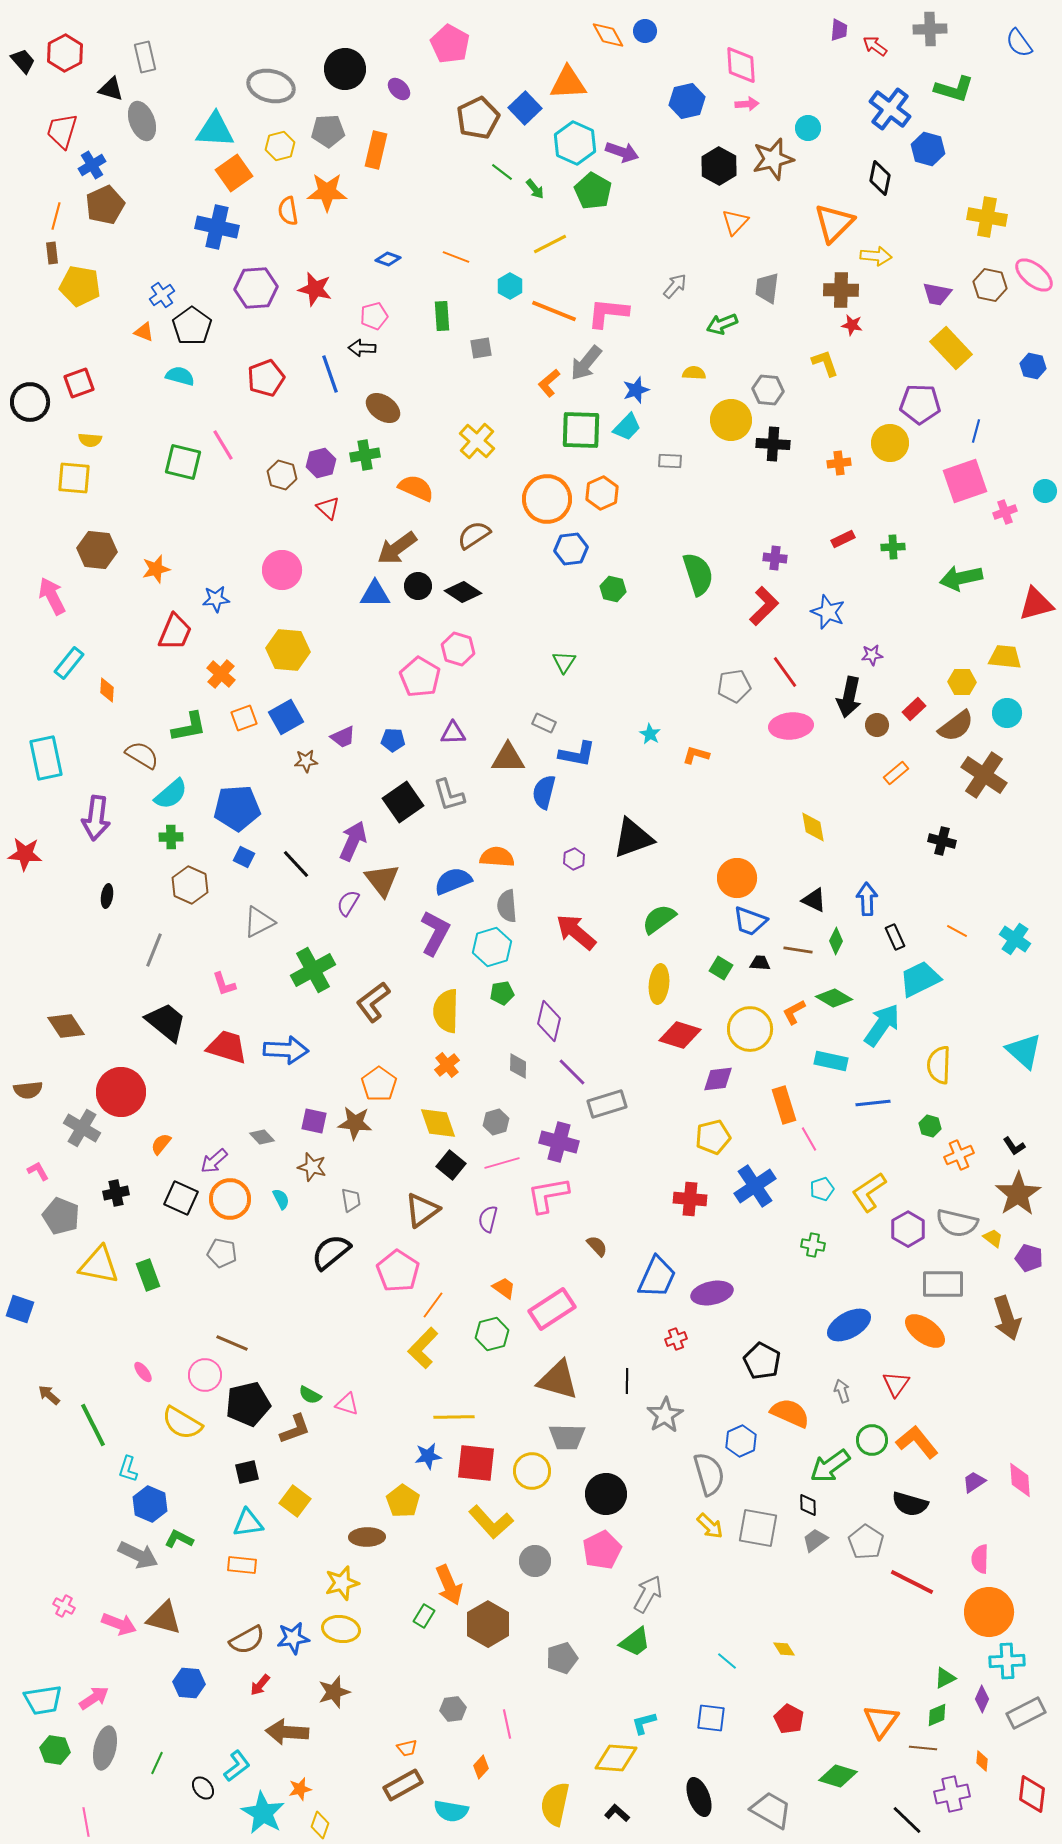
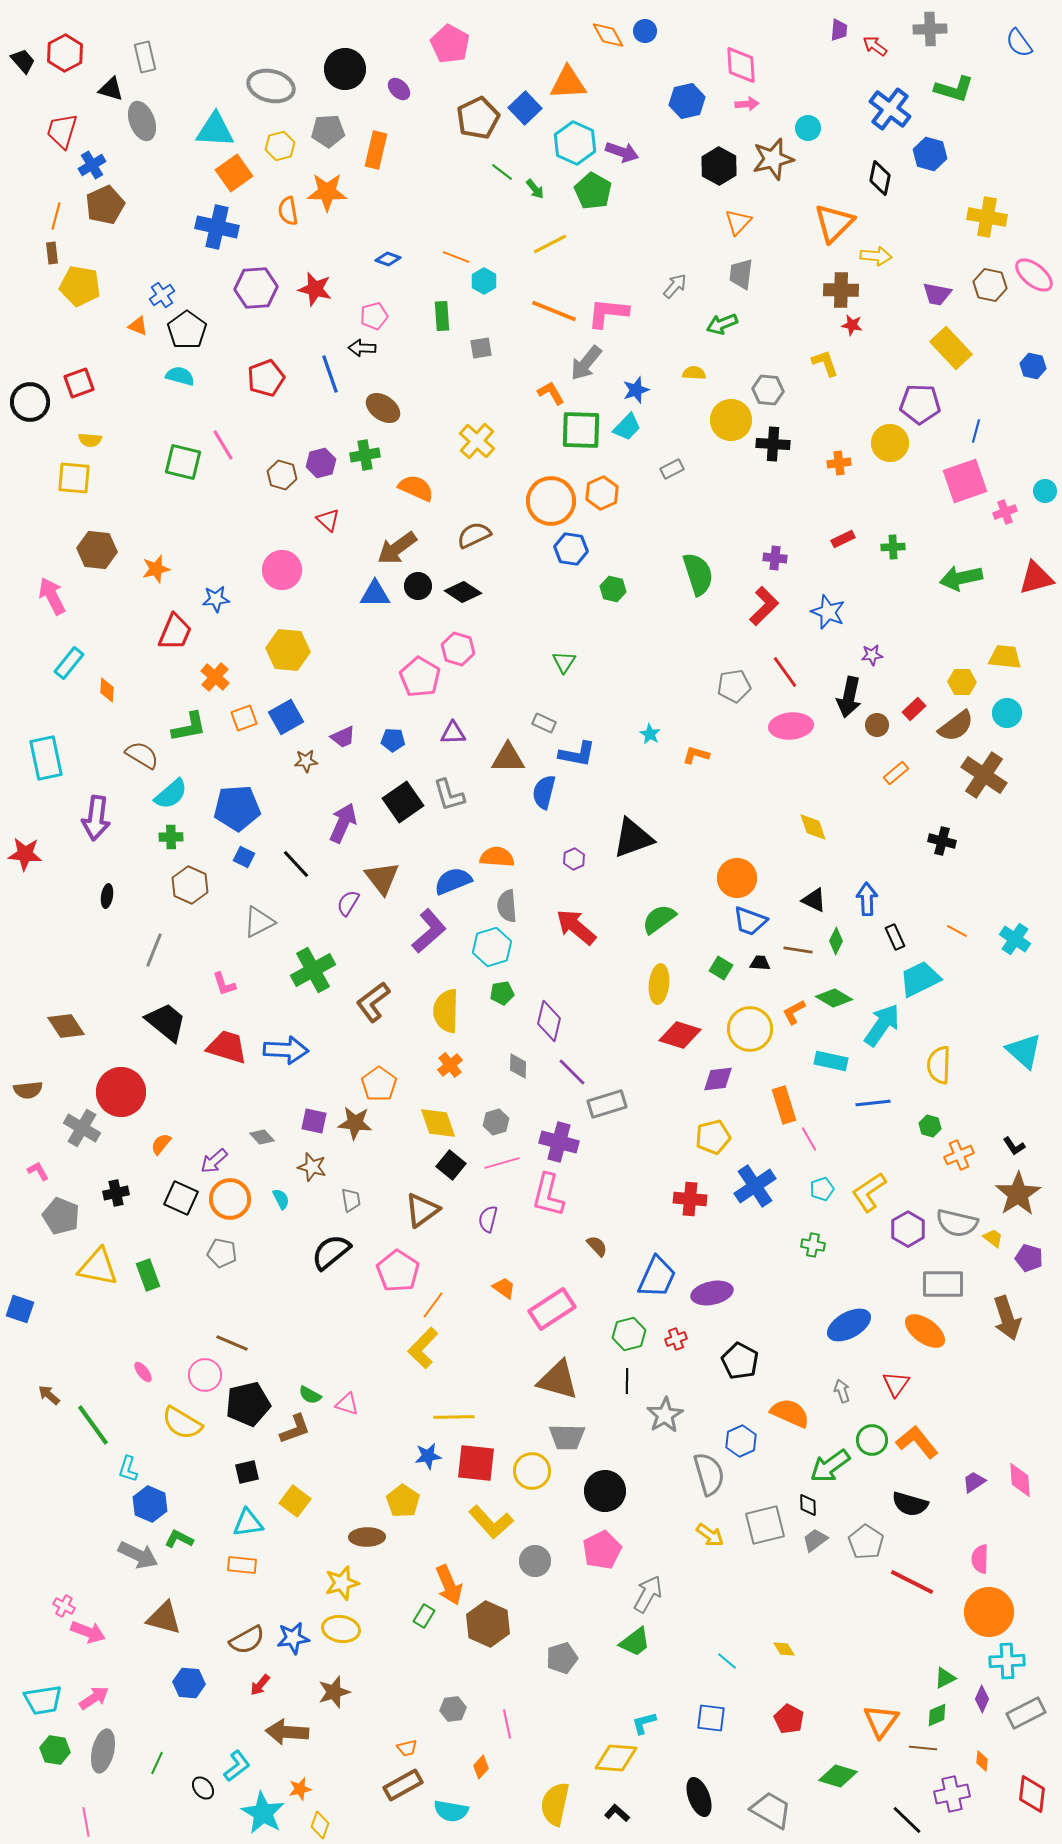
blue hexagon at (928, 149): moved 2 px right, 5 px down
orange triangle at (735, 222): moved 3 px right
cyan hexagon at (510, 286): moved 26 px left, 5 px up
gray trapezoid at (767, 288): moved 26 px left, 14 px up
black pentagon at (192, 326): moved 5 px left, 4 px down
orange triangle at (144, 332): moved 6 px left, 6 px up
orange L-shape at (549, 383): moved 2 px right, 10 px down; rotated 100 degrees clockwise
gray rectangle at (670, 461): moved 2 px right, 8 px down; rotated 30 degrees counterclockwise
orange circle at (547, 499): moved 4 px right, 2 px down
red triangle at (328, 508): moved 12 px down
brown semicircle at (474, 535): rotated 8 degrees clockwise
blue hexagon at (571, 549): rotated 16 degrees clockwise
red triangle at (1036, 604): moved 26 px up
orange cross at (221, 674): moved 6 px left, 3 px down
yellow diamond at (813, 827): rotated 8 degrees counterclockwise
purple arrow at (353, 841): moved 10 px left, 18 px up
brown triangle at (382, 880): moved 2 px up
red arrow at (576, 932): moved 5 px up
purple L-shape at (435, 933): moved 6 px left, 2 px up; rotated 21 degrees clockwise
orange cross at (447, 1065): moved 3 px right
pink L-shape at (548, 1195): rotated 66 degrees counterclockwise
yellow triangle at (99, 1265): moved 1 px left, 2 px down
green hexagon at (492, 1334): moved 137 px right
black pentagon at (762, 1361): moved 22 px left
green line at (93, 1425): rotated 9 degrees counterclockwise
black circle at (606, 1494): moved 1 px left, 3 px up
yellow arrow at (710, 1526): moved 9 px down; rotated 8 degrees counterclockwise
gray square at (758, 1528): moved 7 px right, 3 px up; rotated 24 degrees counterclockwise
pink arrow at (119, 1624): moved 31 px left, 8 px down
brown hexagon at (488, 1624): rotated 6 degrees counterclockwise
gray ellipse at (105, 1748): moved 2 px left, 3 px down
